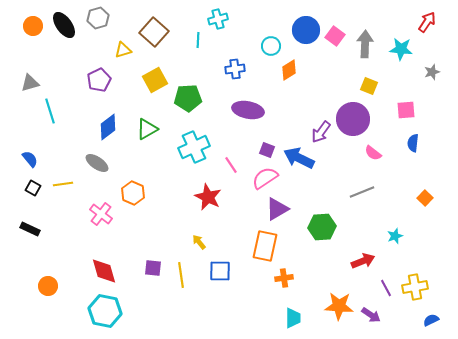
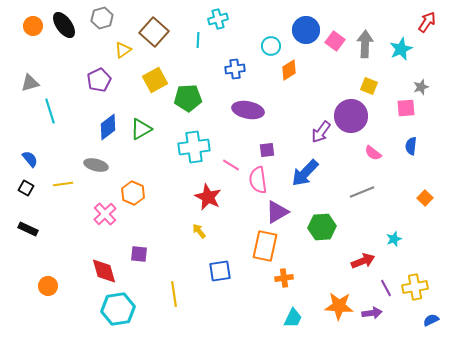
gray hexagon at (98, 18): moved 4 px right
pink square at (335, 36): moved 5 px down
cyan star at (401, 49): rotated 30 degrees counterclockwise
yellow triangle at (123, 50): rotated 18 degrees counterclockwise
gray star at (432, 72): moved 11 px left, 15 px down
pink square at (406, 110): moved 2 px up
purple circle at (353, 119): moved 2 px left, 3 px up
green triangle at (147, 129): moved 6 px left
blue semicircle at (413, 143): moved 2 px left, 3 px down
cyan cross at (194, 147): rotated 16 degrees clockwise
purple square at (267, 150): rotated 28 degrees counterclockwise
blue arrow at (299, 158): moved 6 px right, 15 px down; rotated 72 degrees counterclockwise
gray ellipse at (97, 163): moved 1 px left, 2 px down; rotated 20 degrees counterclockwise
pink line at (231, 165): rotated 24 degrees counterclockwise
pink semicircle at (265, 178): moved 7 px left, 2 px down; rotated 64 degrees counterclockwise
black square at (33, 188): moved 7 px left
purple triangle at (277, 209): moved 3 px down
pink cross at (101, 214): moved 4 px right; rotated 10 degrees clockwise
black rectangle at (30, 229): moved 2 px left
cyan star at (395, 236): moved 1 px left, 3 px down
yellow arrow at (199, 242): moved 11 px up
purple square at (153, 268): moved 14 px left, 14 px up
blue square at (220, 271): rotated 10 degrees counterclockwise
yellow line at (181, 275): moved 7 px left, 19 px down
cyan hexagon at (105, 311): moved 13 px right, 2 px up; rotated 20 degrees counterclockwise
purple arrow at (371, 315): moved 1 px right, 2 px up; rotated 42 degrees counterclockwise
cyan trapezoid at (293, 318): rotated 25 degrees clockwise
